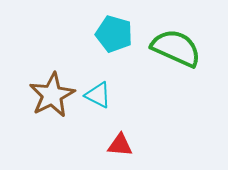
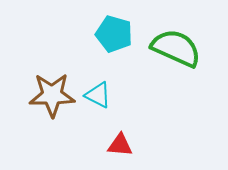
brown star: rotated 27 degrees clockwise
